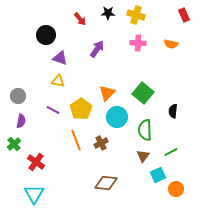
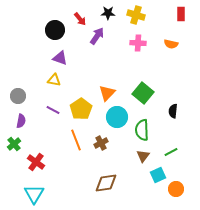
red rectangle: moved 3 px left, 1 px up; rotated 24 degrees clockwise
black circle: moved 9 px right, 5 px up
purple arrow: moved 13 px up
yellow triangle: moved 4 px left, 1 px up
green semicircle: moved 3 px left
brown diamond: rotated 15 degrees counterclockwise
